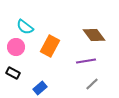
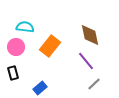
cyan semicircle: rotated 150 degrees clockwise
brown diamond: moved 4 px left; rotated 25 degrees clockwise
orange rectangle: rotated 10 degrees clockwise
purple line: rotated 60 degrees clockwise
black rectangle: rotated 48 degrees clockwise
gray line: moved 2 px right
